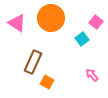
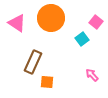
orange square: rotated 24 degrees counterclockwise
